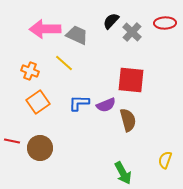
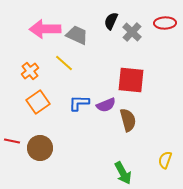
black semicircle: rotated 18 degrees counterclockwise
orange cross: rotated 30 degrees clockwise
